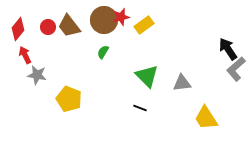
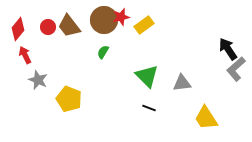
gray star: moved 1 px right, 5 px down; rotated 12 degrees clockwise
black line: moved 9 px right
